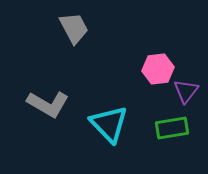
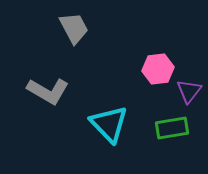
purple triangle: moved 3 px right
gray L-shape: moved 13 px up
